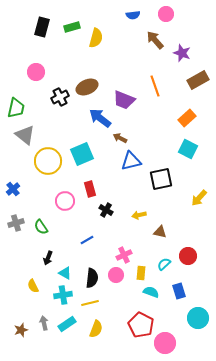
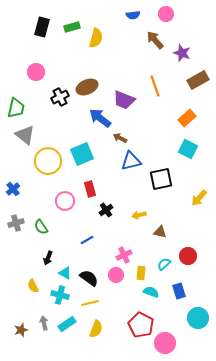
black cross at (106, 210): rotated 24 degrees clockwise
black semicircle at (92, 278): moved 3 px left; rotated 60 degrees counterclockwise
cyan cross at (63, 295): moved 3 px left; rotated 24 degrees clockwise
